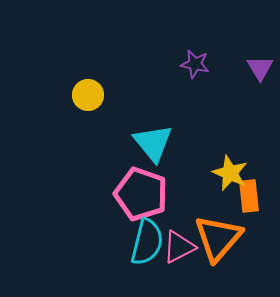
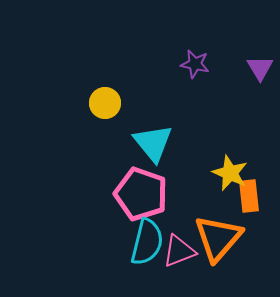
yellow circle: moved 17 px right, 8 px down
pink triangle: moved 4 px down; rotated 6 degrees clockwise
